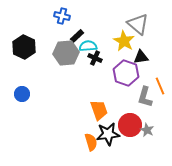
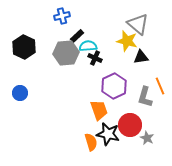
blue cross: rotated 28 degrees counterclockwise
yellow star: moved 3 px right; rotated 15 degrees counterclockwise
purple hexagon: moved 12 px left, 13 px down; rotated 15 degrees clockwise
blue circle: moved 2 px left, 1 px up
gray star: moved 8 px down
black star: rotated 20 degrees clockwise
